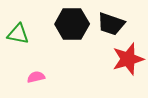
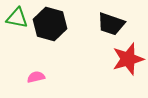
black hexagon: moved 22 px left; rotated 16 degrees clockwise
green triangle: moved 1 px left, 16 px up
